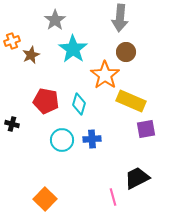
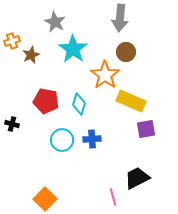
gray star: moved 2 px down; rotated 10 degrees counterclockwise
